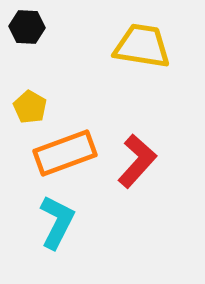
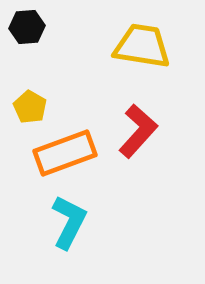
black hexagon: rotated 8 degrees counterclockwise
red L-shape: moved 1 px right, 30 px up
cyan L-shape: moved 12 px right
